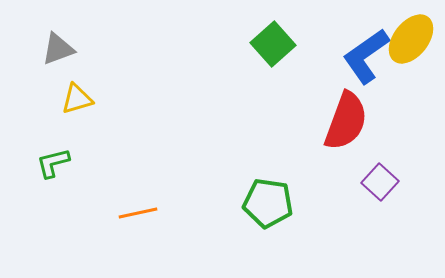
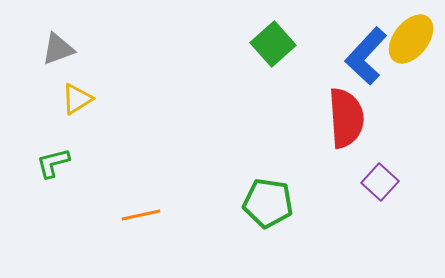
blue L-shape: rotated 12 degrees counterclockwise
yellow triangle: rotated 16 degrees counterclockwise
red semicircle: moved 3 px up; rotated 24 degrees counterclockwise
orange line: moved 3 px right, 2 px down
